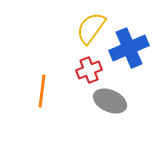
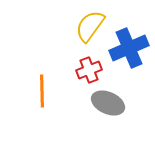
yellow semicircle: moved 1 px left, 2 px up
orange line: rotated 8 degrees counterclockwise
gray ellipse: moved 2 px left, 2 px down
